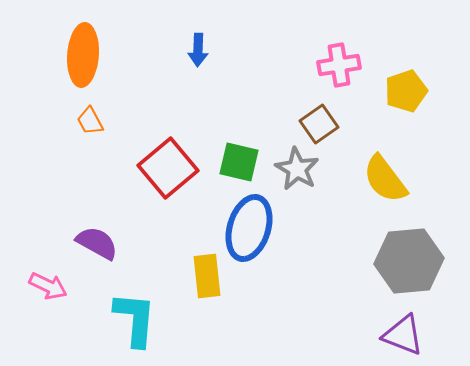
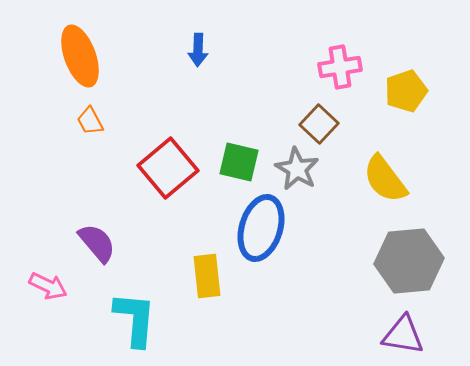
orange ellipse: moved 3 px left, 1 px down; rotated 24 degrees counterclockwise
pink cross: moved 1 px right, 2 px down
brown square: rotated 12 degrees counterclockwise
blue ellipse: moved 12 px right
purple semicircle: rotated 21 degrees clockwise
purple triangle: rotated 12 degrees counterclockwise
